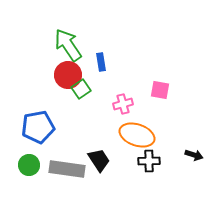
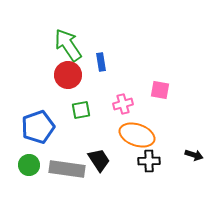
green square: moved 21 px down; rotated 24 degrees clockwise
blue pentagon: rotated 8 degrees counterclockwise
